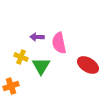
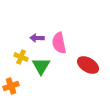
purple arrow: moved 1 px down
